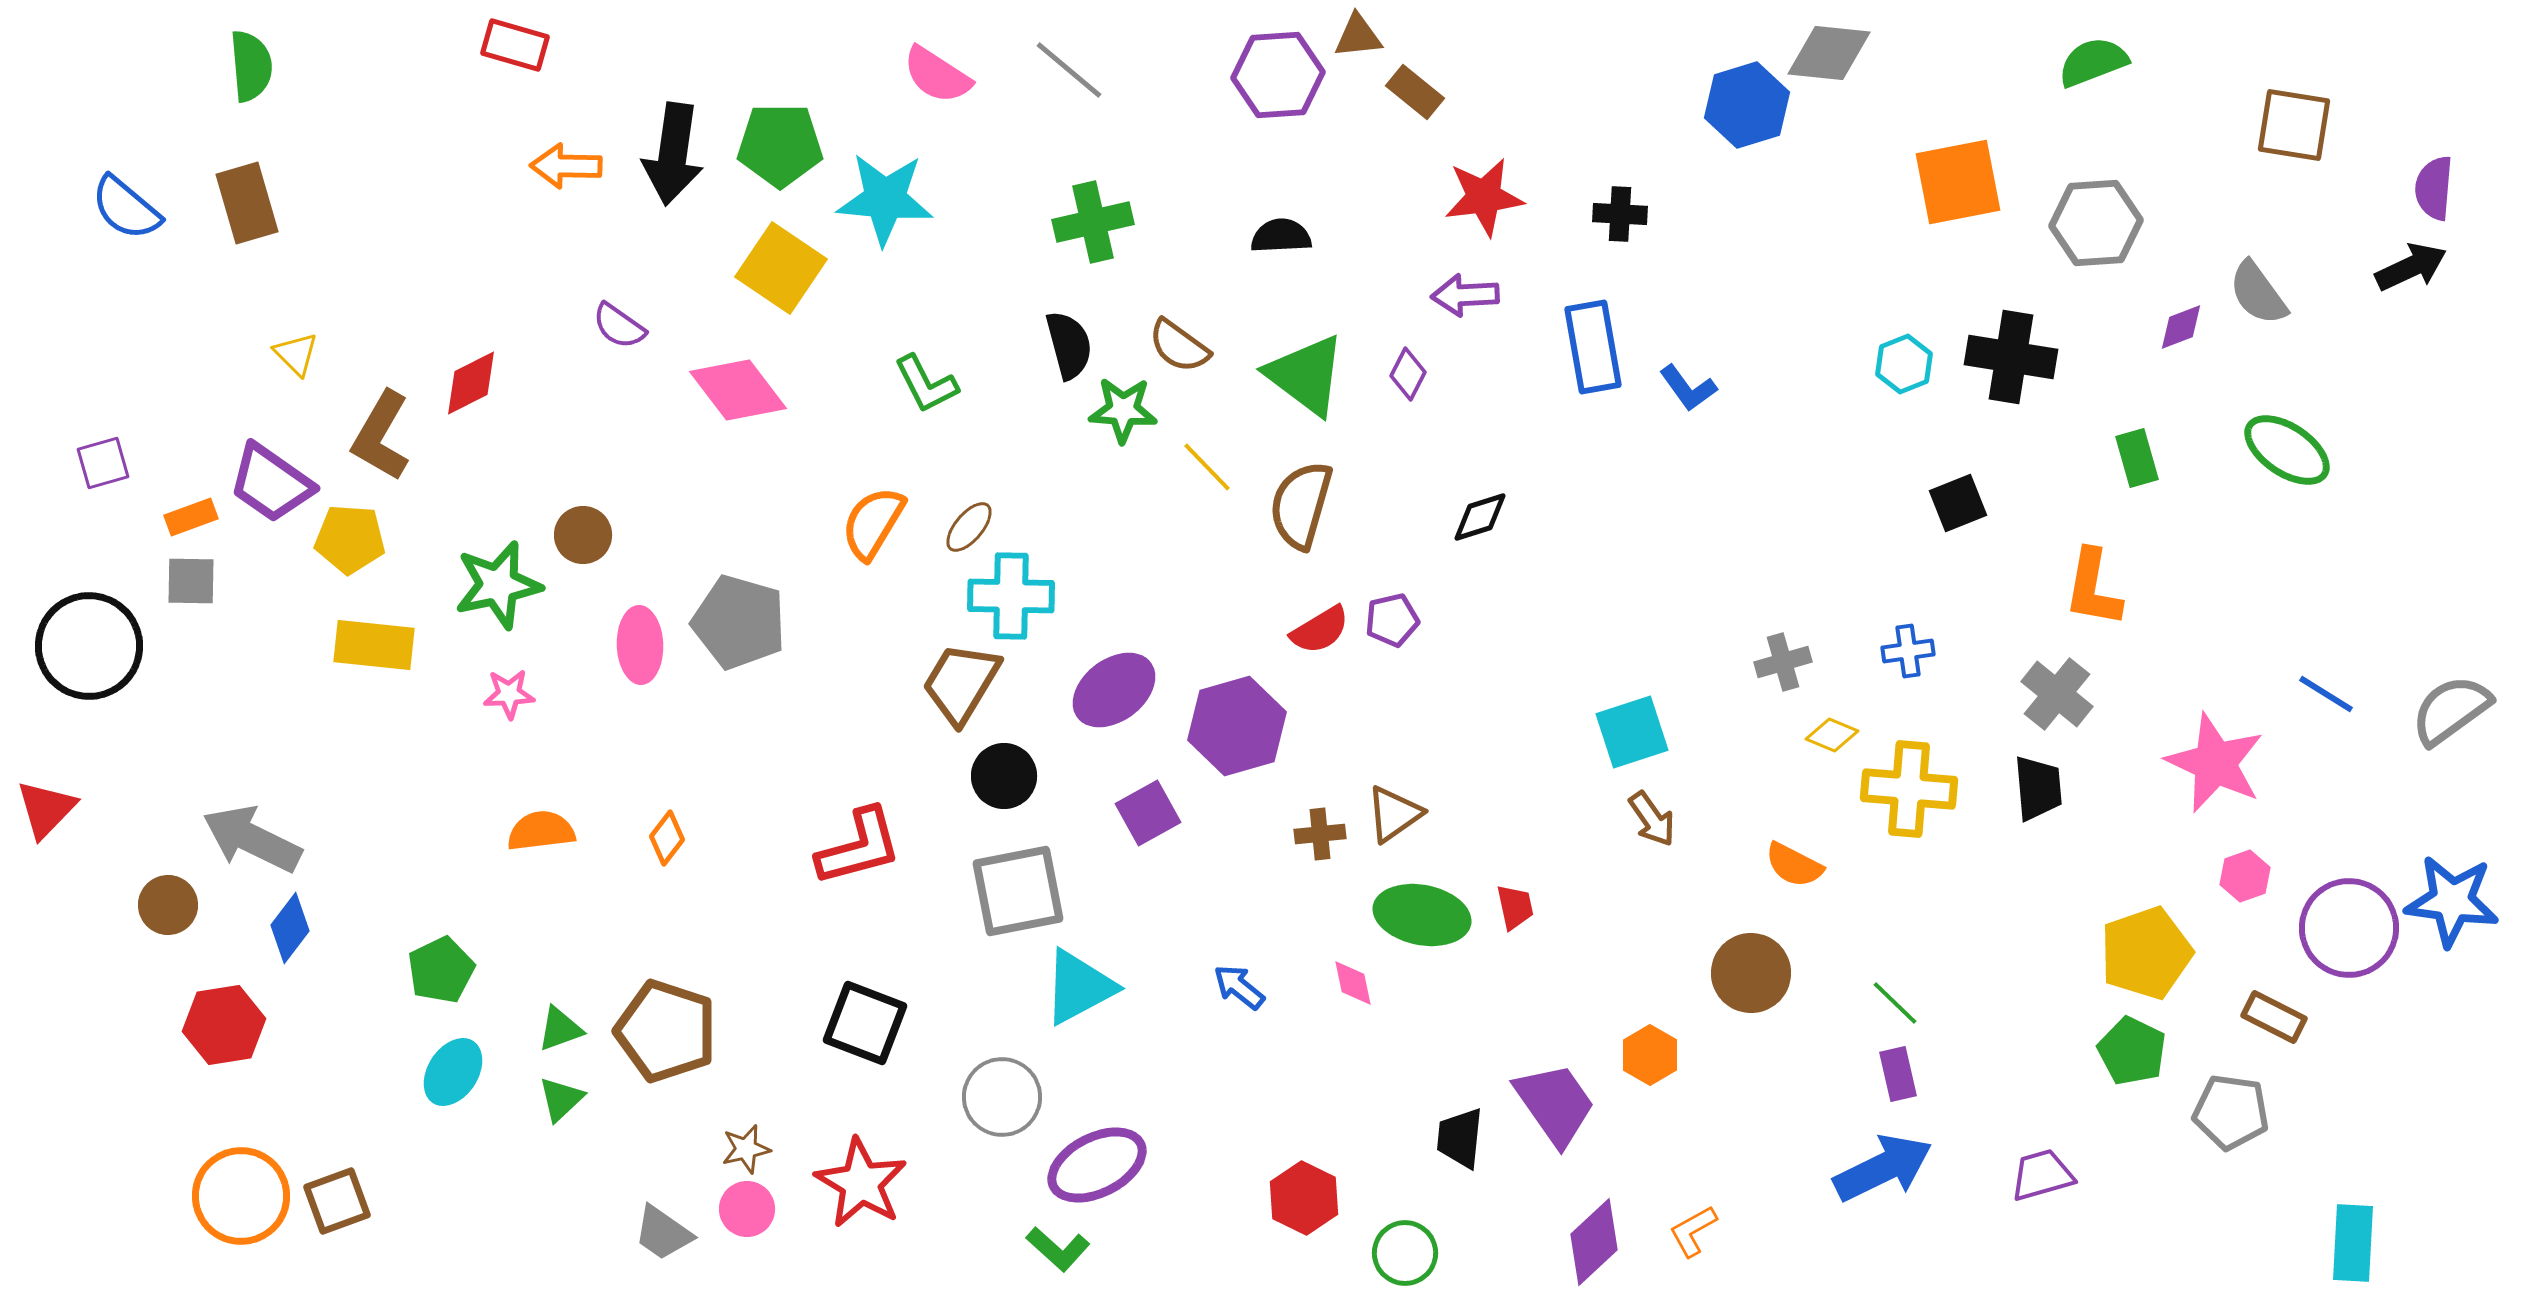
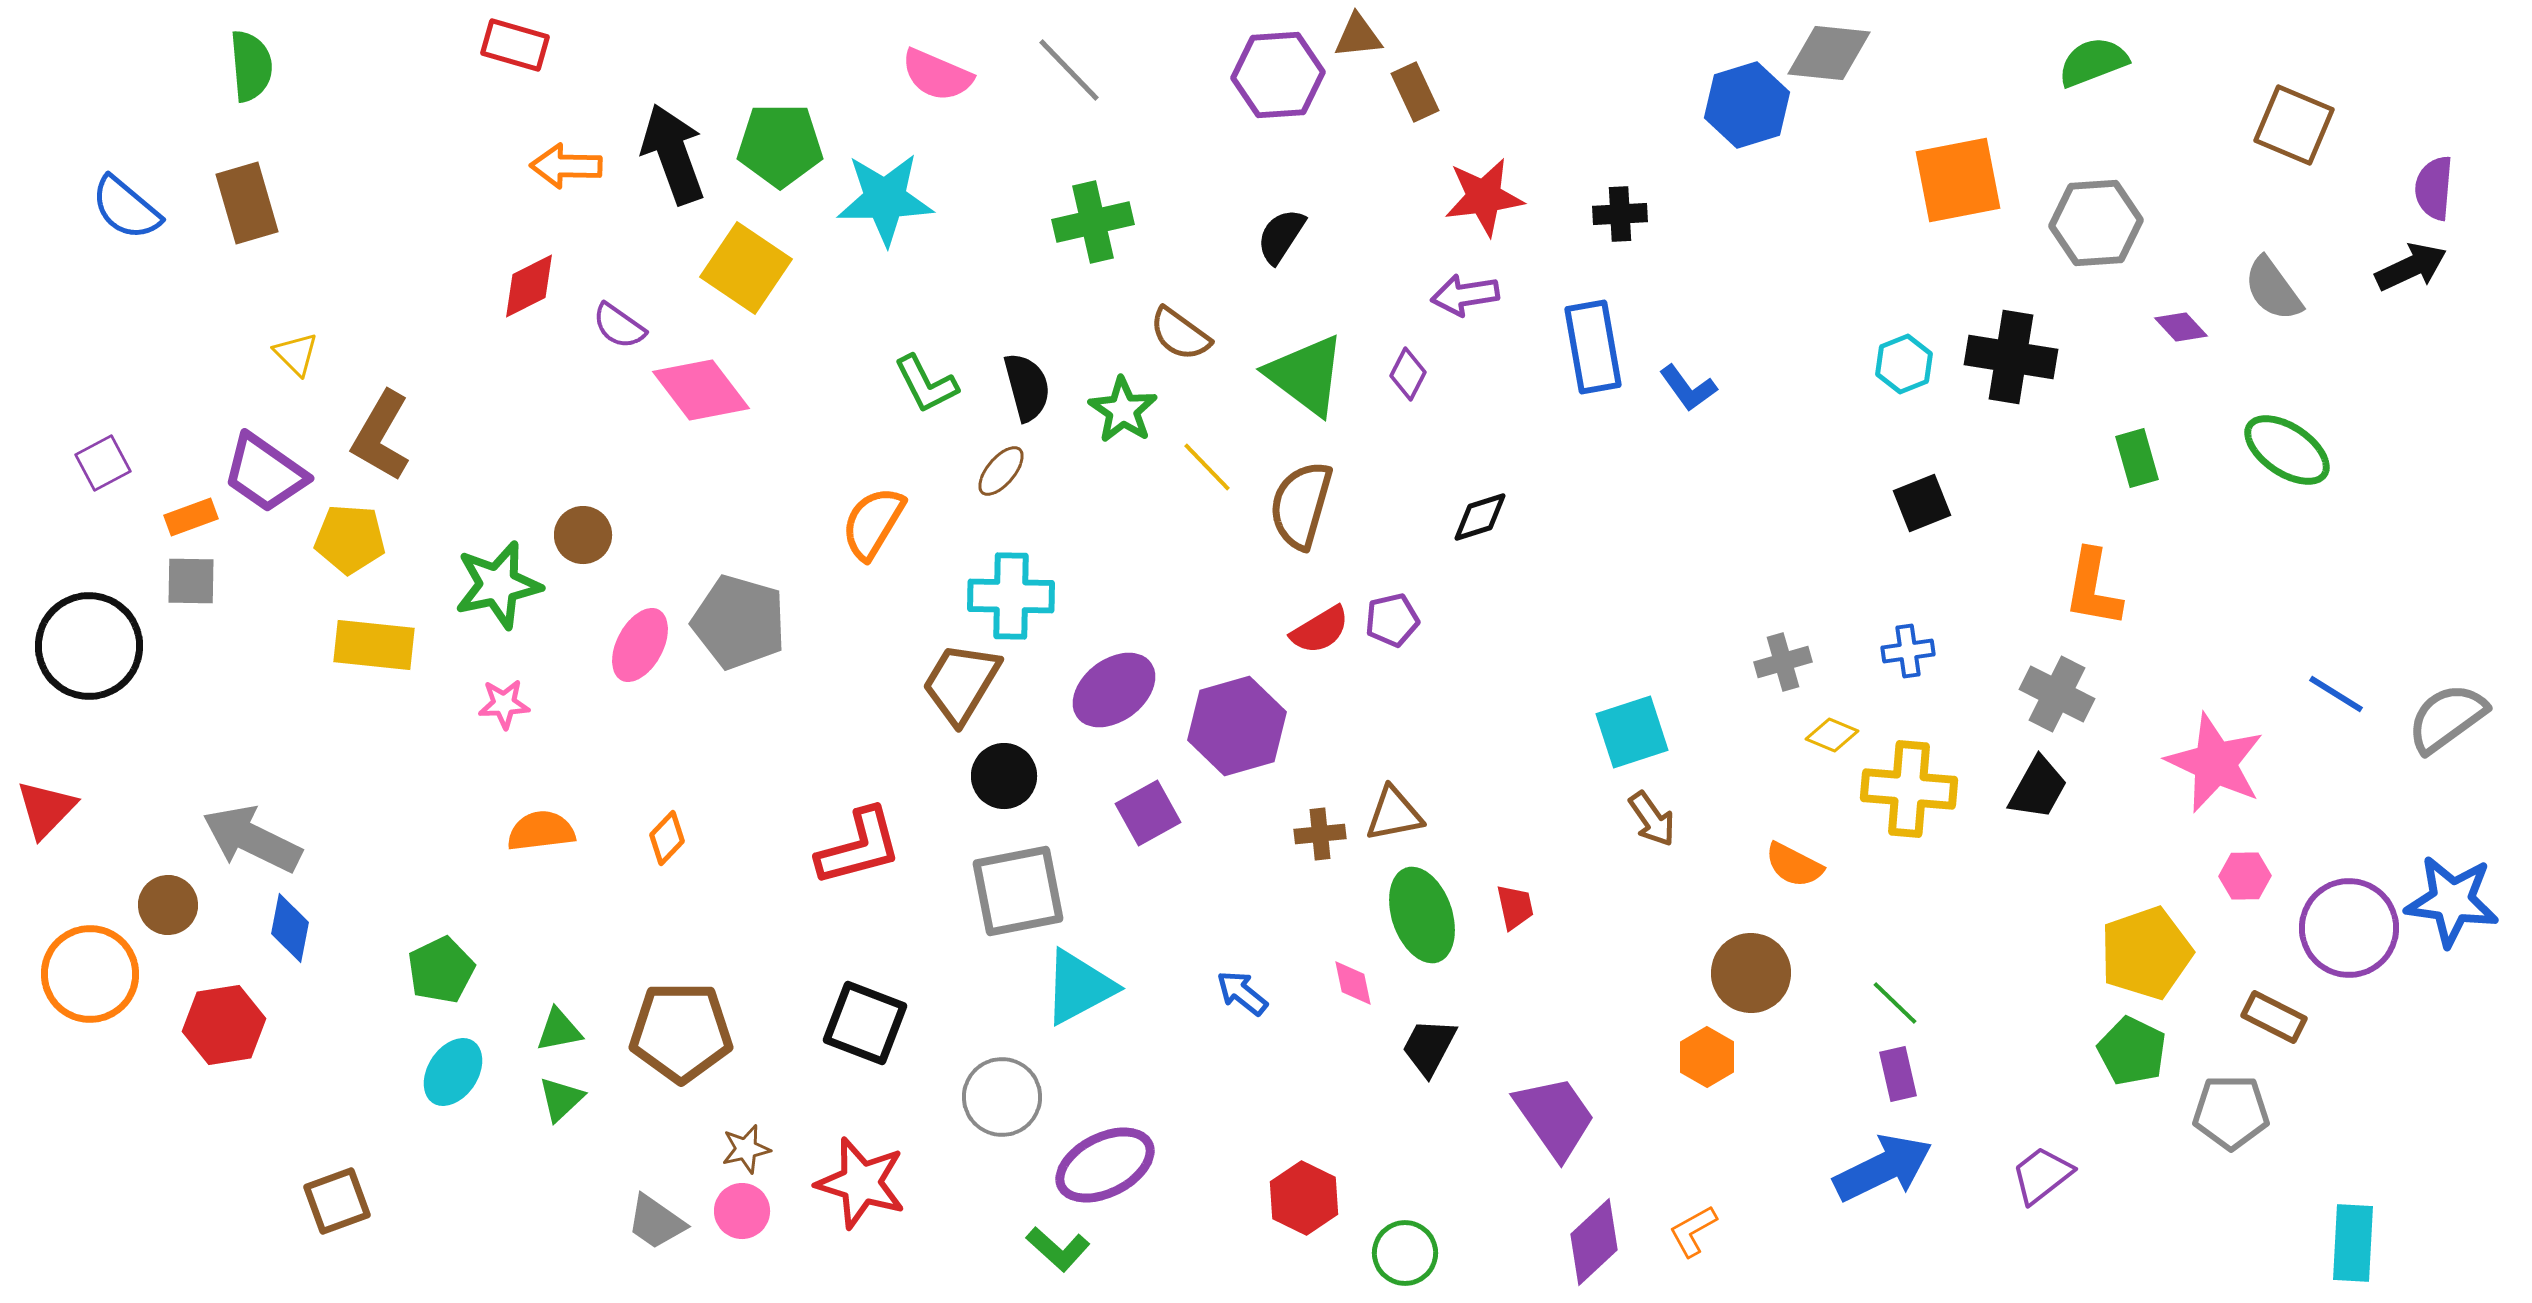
gray line at (1069, 70): rotated 6 degrees clockwise
pink semicircle at (937, 75): rotated 10 degrees counterclockwise
brown rectangle at (1415, 92): rotated 26 degrees clockwise
brown square at (2294, 125): rotated 14 degrees clockwise
black arrow at (673, 154): rotated 152 degrees clockwise
orange square at (1958, 182): moved 2 px up
cyan star at (885, 199): rotated 6 degrees counterclockwise
black cross at (1620, 214): rotated 6 degrees counterclockwise
black semicircle at (1281, 236): rotated 54 degrees counterclockwise
yellow square at (781, 268): moved 35 px left
gray semicircle at (2258, 293): moved 15 px right, 4 px up
purple arrow at (1465, 295): rotated 6 degrees counterclockwise
purple diamond at (2181, 327): rotated 68 degrees clockwise
black semicircle at (1069, 345): moved 42 px left, 42 px down
brown semicircle at (1179, 346): moved 1 px right, 12 px up
red diamond at (471, 383): moved 58 px right, 97 px up
pink diamond at (738, 390): moved 37 px left
green star at (1123, 410): rotated 30 degrees clockwise
purple square at (103, 463): rotated 12 degrees counterclockwise
purple trapezoid at (271, 483): moved 6 px left, 10 px up
black square at (1958, 503): moved 36 px left
brown ellipse at (969, 527): moved 32 px right, 56 px up
pink ellipse at (640, 645): rotated 30 degrees clockwise
pink star at (509, 694): moved 5 px left, 10 px down
gray cross at (2057, 694): rotated 12 degrees counterclockwise
blue line at (2326, 694): moved 10 px right
gray semicircle at (2451, 710): moved 4 px left, 8 px down
black trapezoid at (2038, 788): rotated 34 degrees clockwise
brown triangle at (1394, 814): rotated 24 degrees clockwise
orange diamond at (667, 838): rotated 6 degrees clockwise
pink hexagon at (2245, 876): rotated 18 degrees clockwise
green ellipse at (1422, 915): rotated 60 degrees clockwise
blue diamond at (290, 928): rotated 26 degrees counterclockwise
blue arrow at (1239, 987): moved 3 px right, 6 px down
green triangle at (560, 1029): moved 1 px left, 1 px down; rotated 9 degrees clockwise
brown pentagon at (666, 1031): moved 15 px right, 1 px down; rotated 18 degrees counterclockwise
orange hexagon at (1650, 1055): moved 57 px right, 2 px down
purple trapezoid at (1555, 1104): moved 13 px down
gray pentagon at (2231, 1112): rotated 8 degrees counterclockwise
black trapezoid at (1460, 1138): moved 31 px left, 91 px up; rotated 22 degrees clockwise
purple ellipse at (1097, 1165): moved 8 px right
purple trapezoid at (2042, 1175): rotated 22 degrees counterclockwise
red star at (861, 1183): rotated 14 degrees counterclockwise
orange circle at (241, 1196): moved 151 px left, 222 px up
pink circle at (747, 1209): moved 5 px left, 2 px down
gray trapezoid at (663, 1233): moved 7 px left, 11 px up
